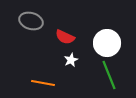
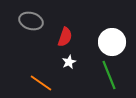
red semicircle: rotated 96 degrees counterclockwise
white circle: moved 5 px right, 1 px up
white star: moved 2 px left, 2 px down
orange line: moved 2 px left; rotated 25 degrees clockwise
